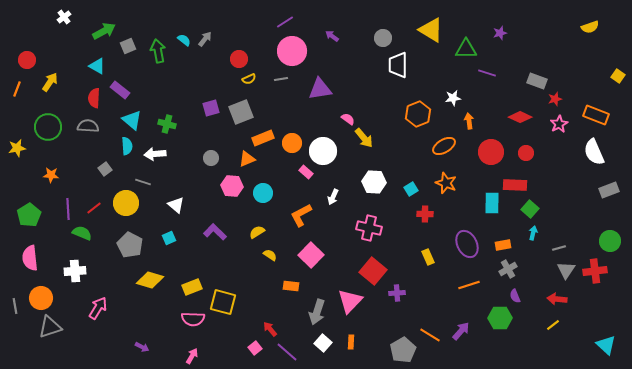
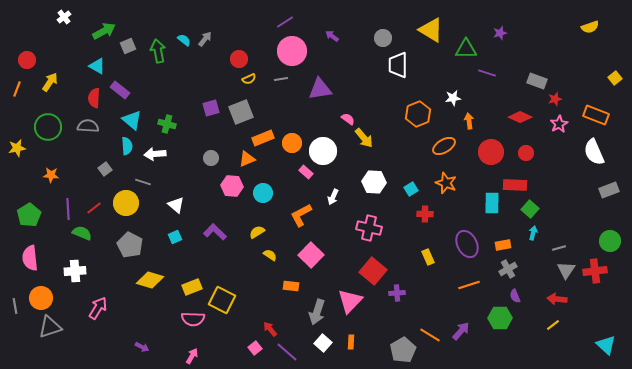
yellow square at (618, 76): moved 3 px left, 2 px down; rotated 16 degrees clockwise
cyan square at (169, 238): moved 6 px right, 1 px up
yellow square at (223, 302): moved 1 px left, 2 px up; rotated 12 degrees clockwise
